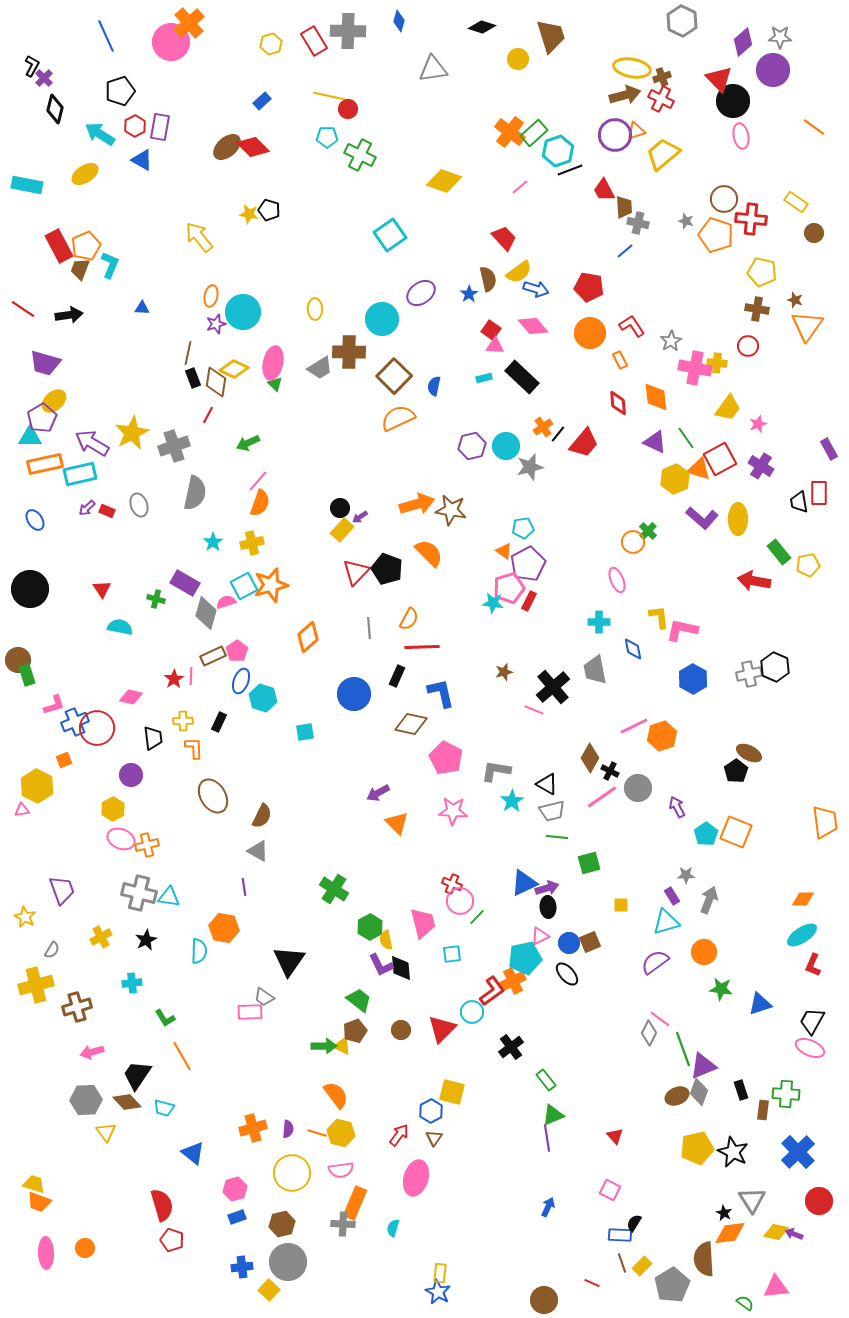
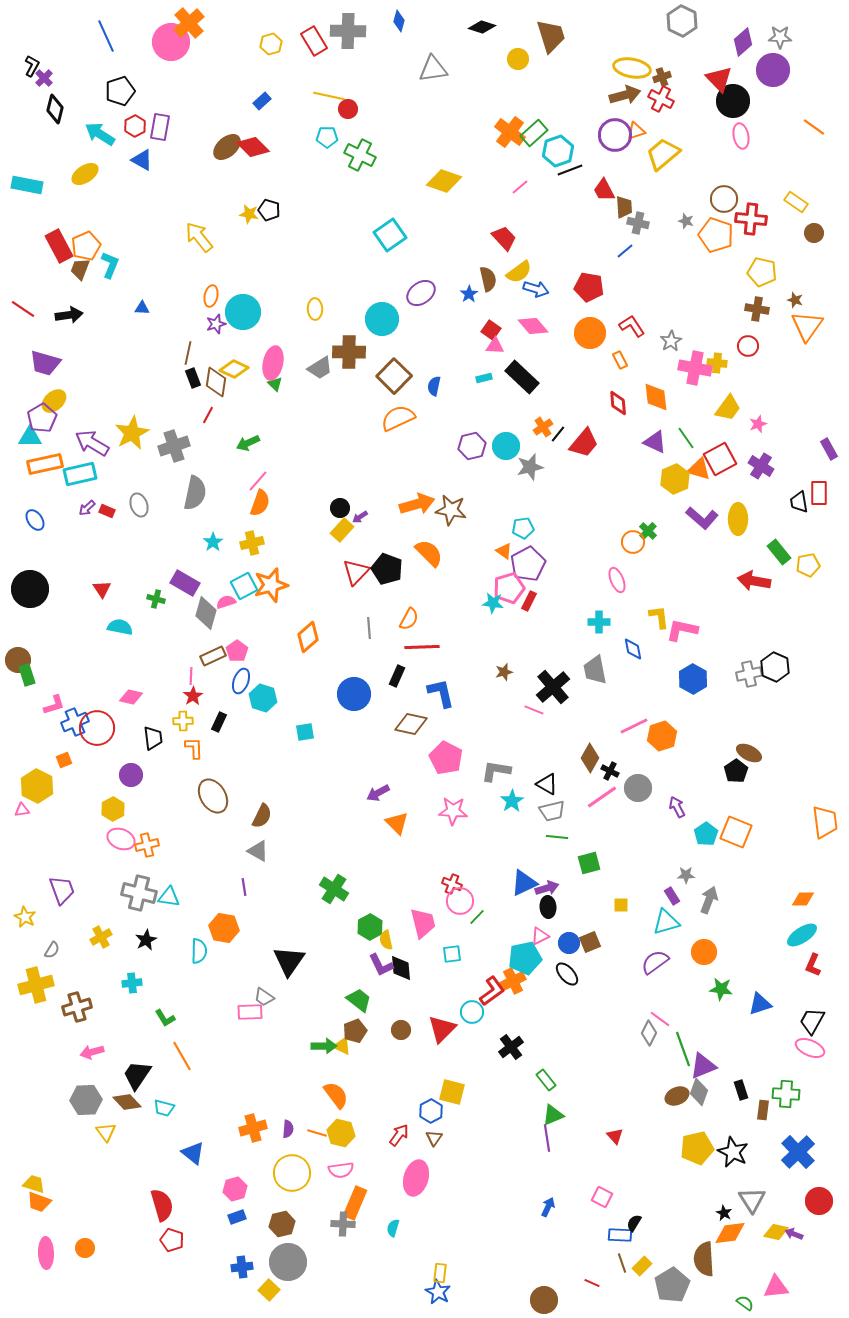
red star at (174, 679): moved 19 px right, 17 px down
pink square at (610, 1190): moved 8 px left, 7 px down
